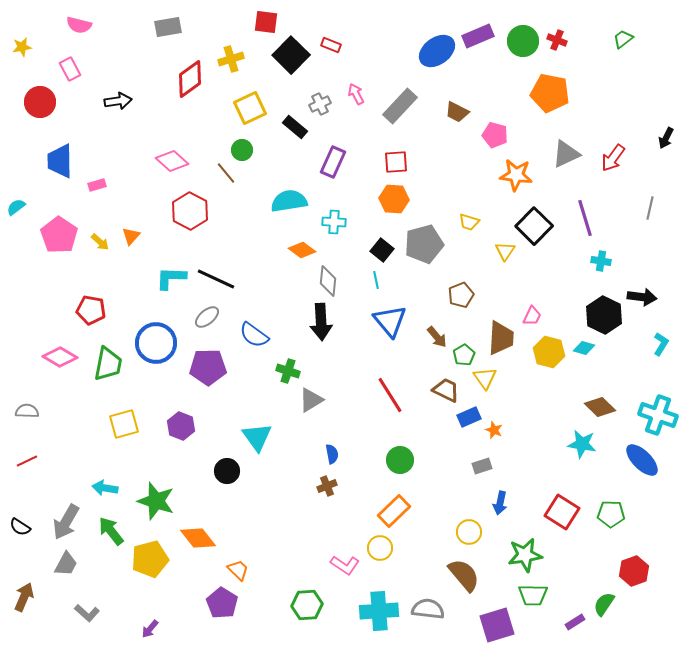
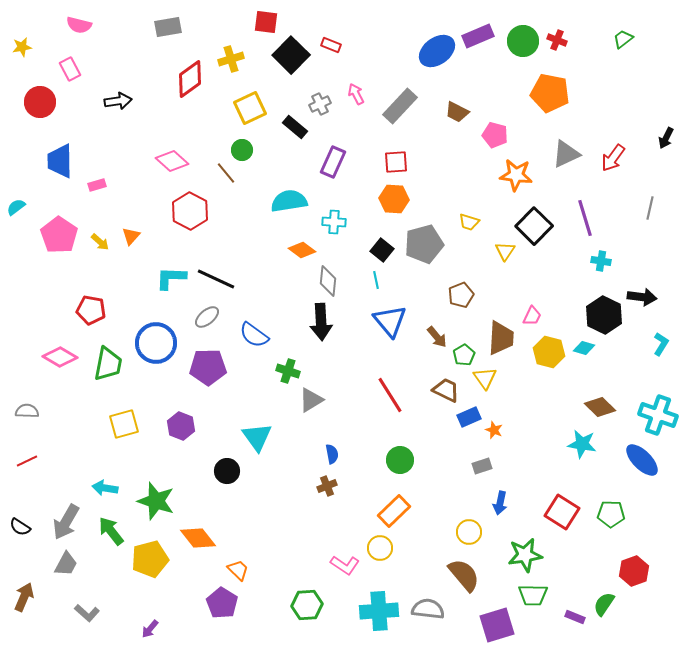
purple rectangle at (575, 622): moved 5 px up; rotated 54 degrees clockwise
